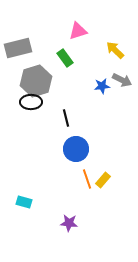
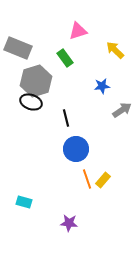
gray rectangle: rotated 36 degrees clockwise
gray arrow: moved 30 px down; rotated 60 degrees counterclockwise
black ellipse: rotated 20 degrees clockwise
